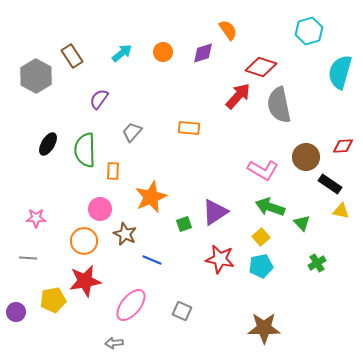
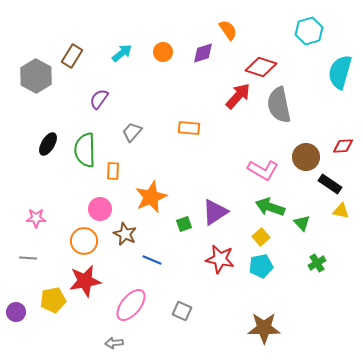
brown rectangle at (72, 56): rotated 65 degrees clockwise
